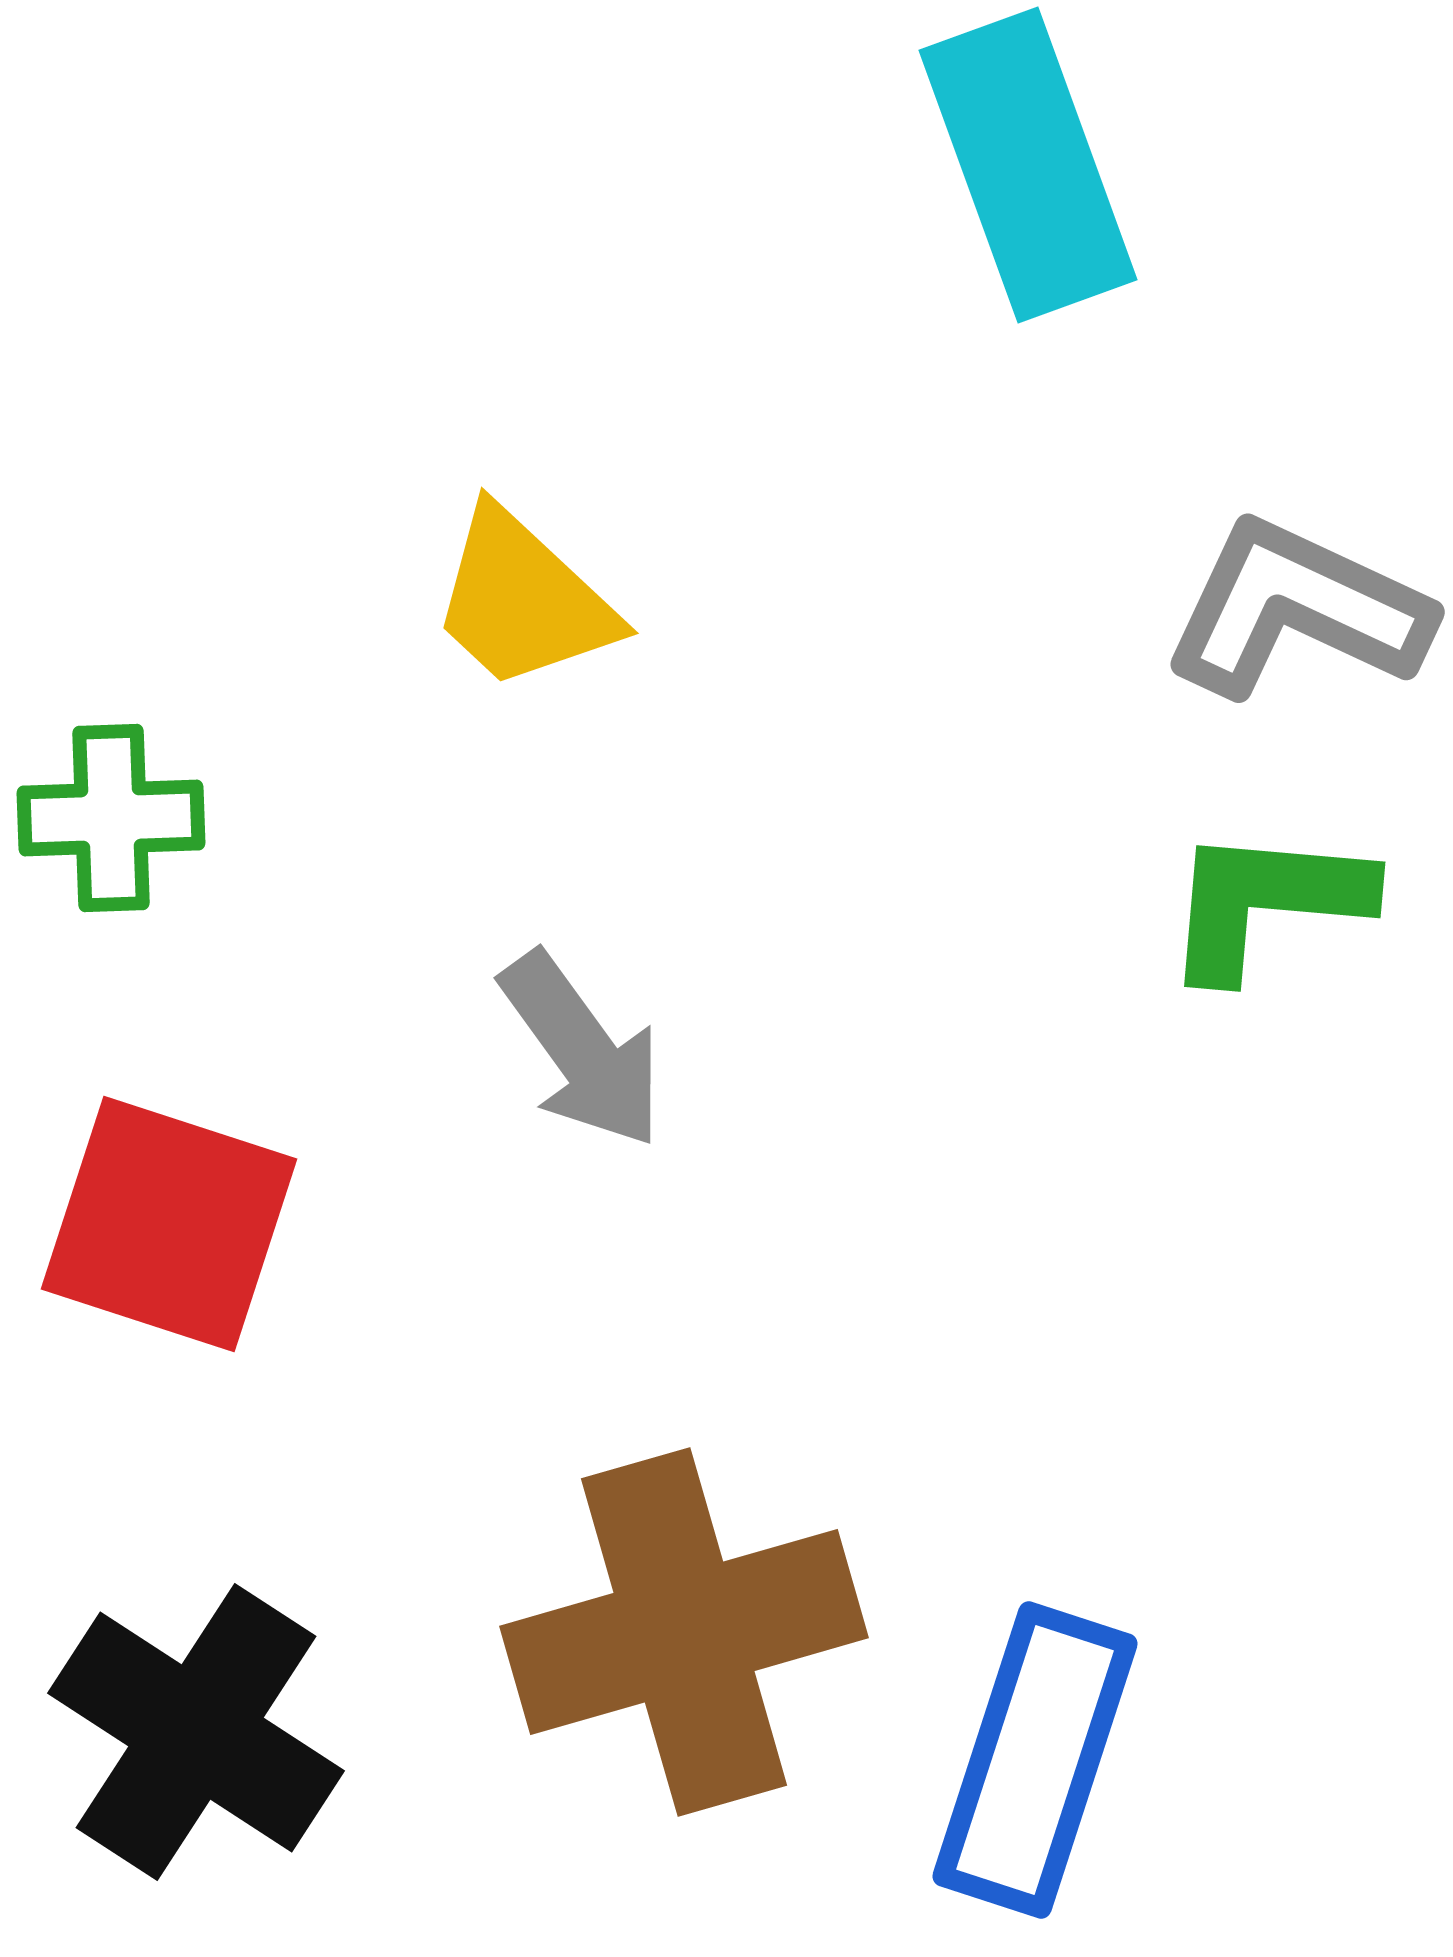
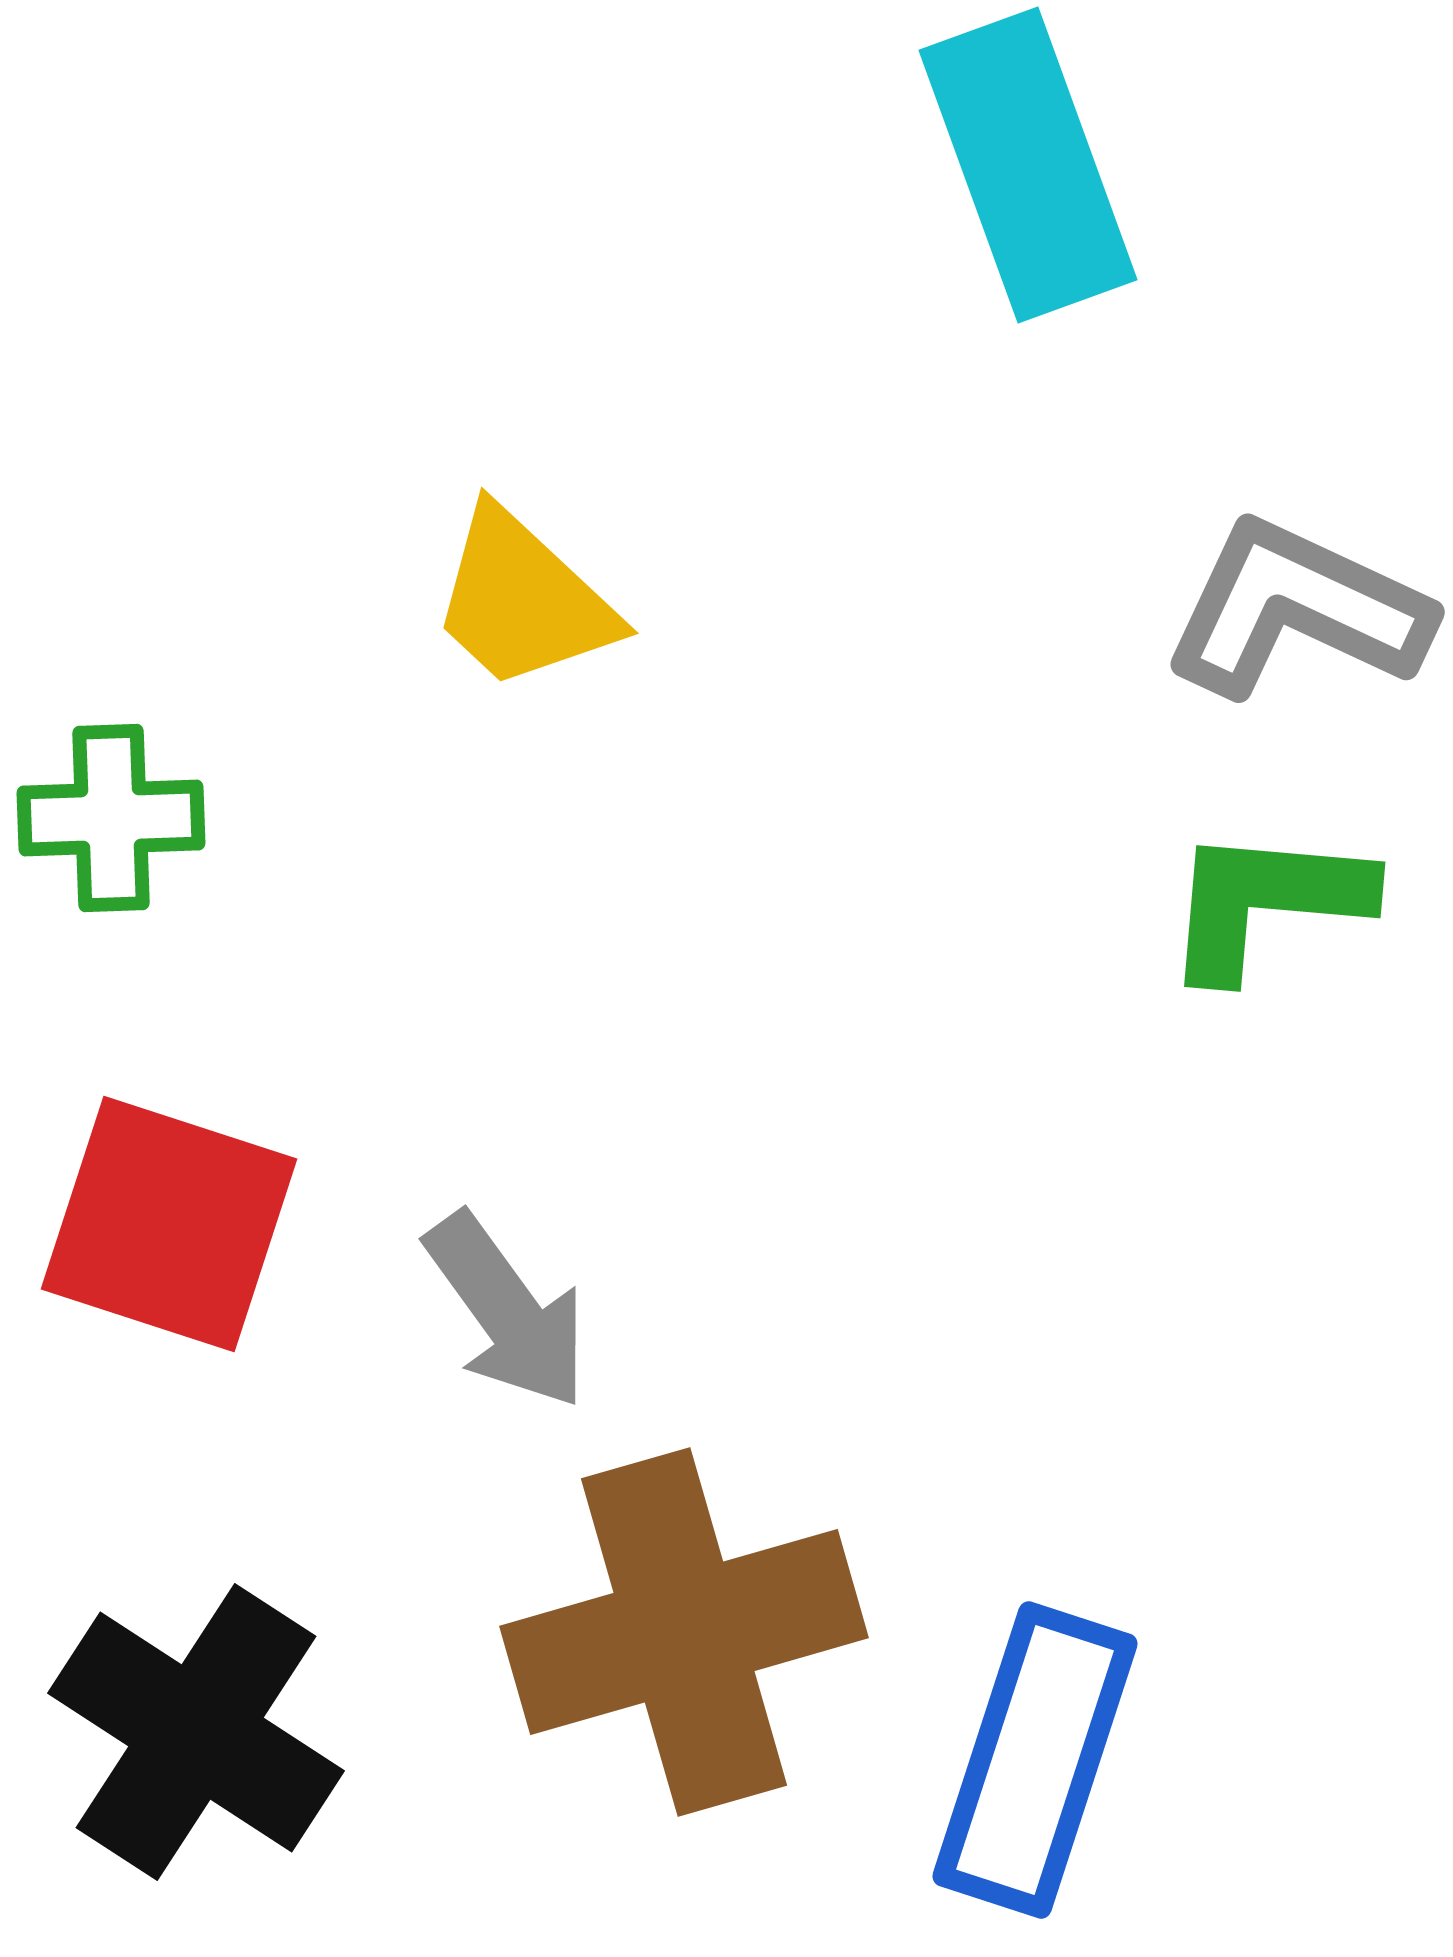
gray arrow: moved 75 px left, 261 px down
